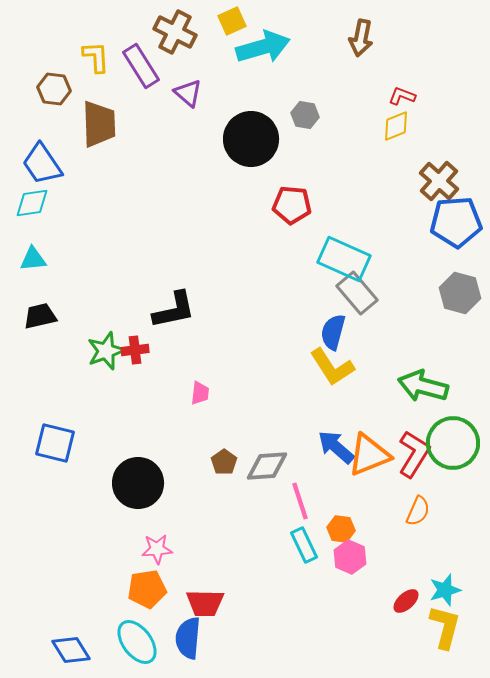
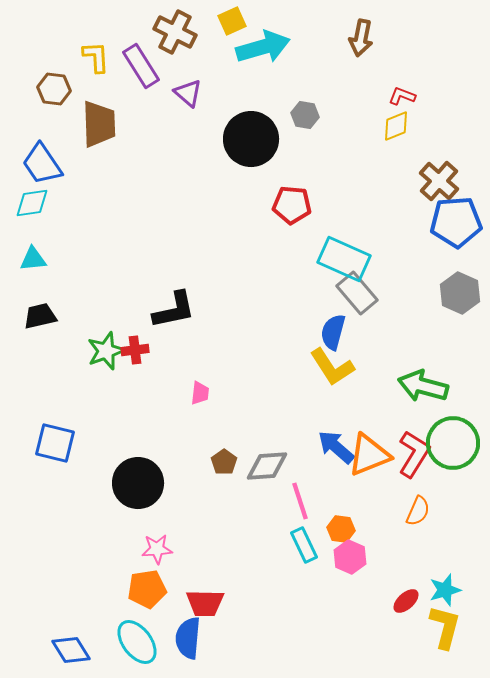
gray hexagon at (460, 293): rotated 9 degrees clockwise
